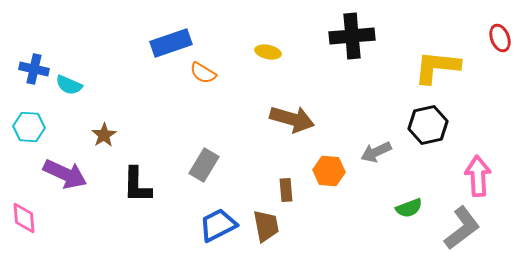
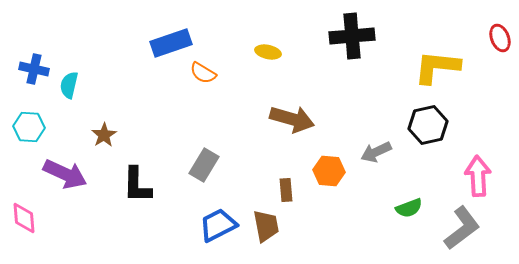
cyan semicircle: rotated 80 degrees clockwise
